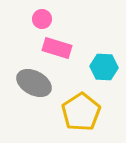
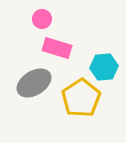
cyan hexagon: rotated 8 degrees counterclockwise
gray ellipse: rotated 60 degrees counterclockwise
yellow pentagon: moved 14 px up
